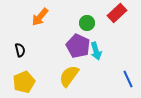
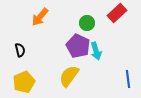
blue line: rotated 18 degrees clockwise
